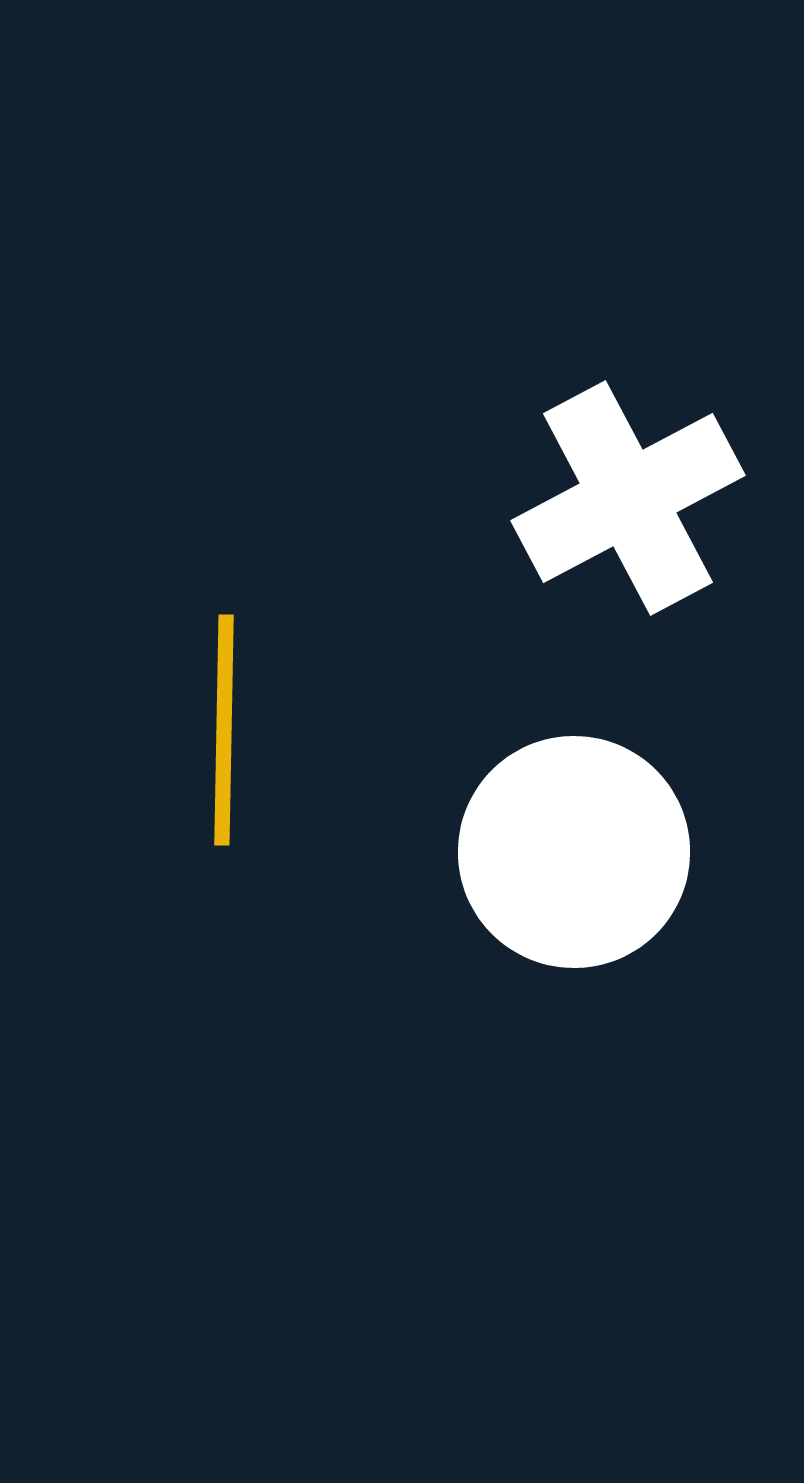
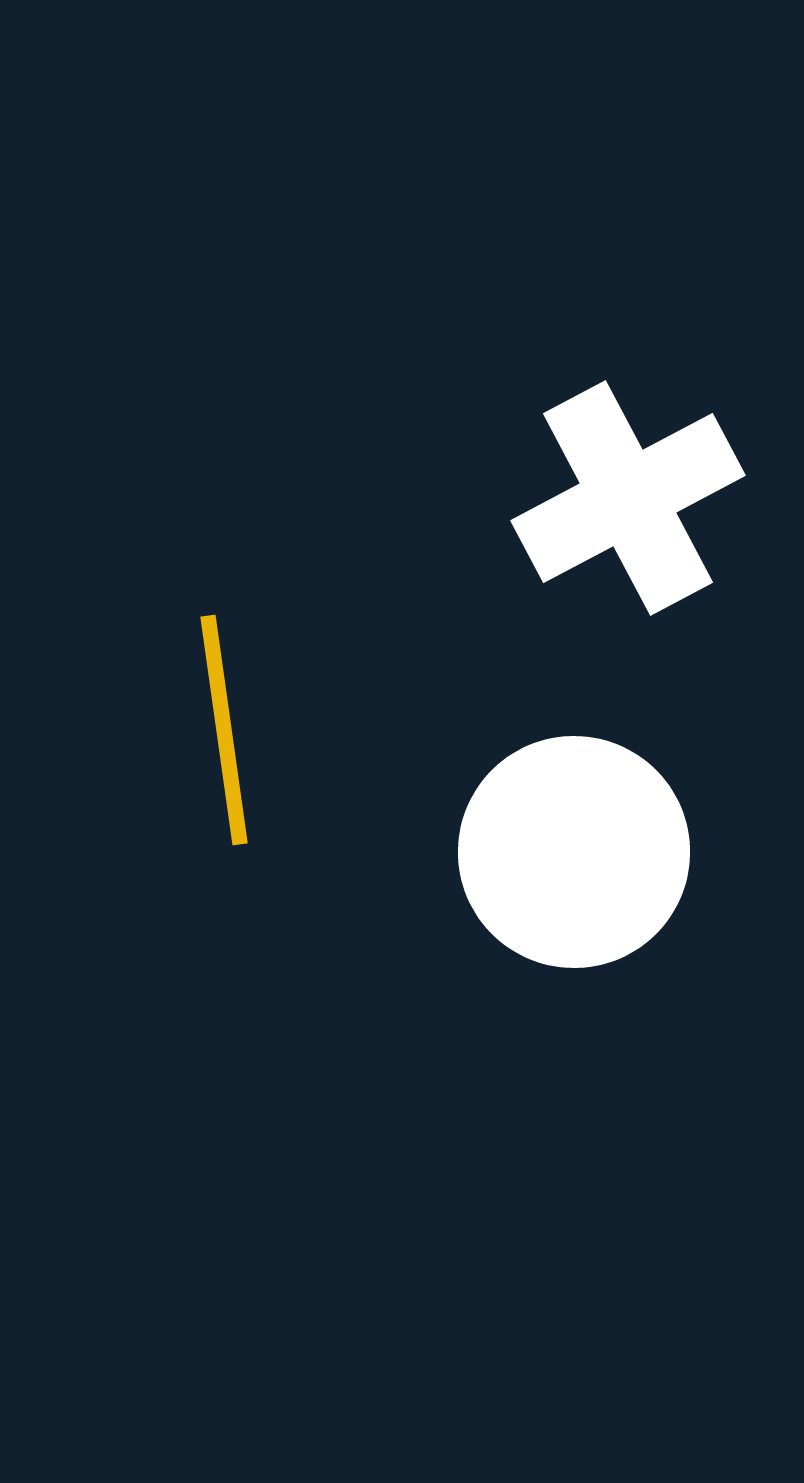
yellow line: rotated 9 degrees counterclockwise
